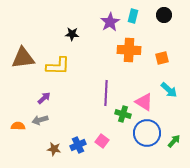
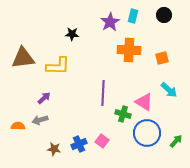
purple line: moved 3 px left
green arrow: moved 2 px right
blue cross: moved 1 px right, 1 px up
